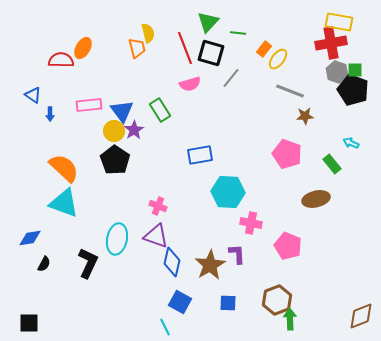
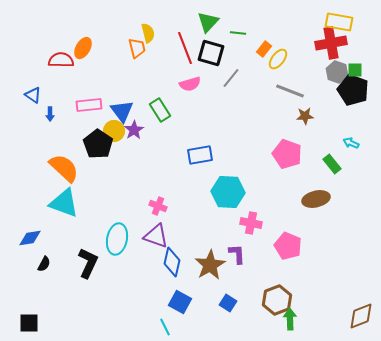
black pentagon at (115, 160): moved 17 px left, 16 px up
blue square at (228, 303): rotated 30 degrees clockwise
